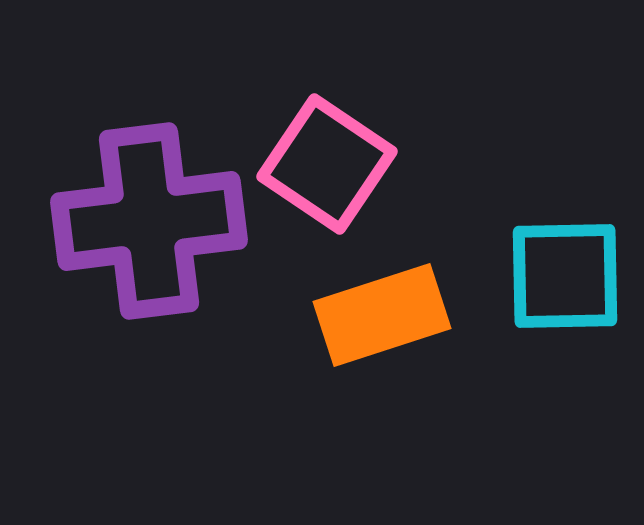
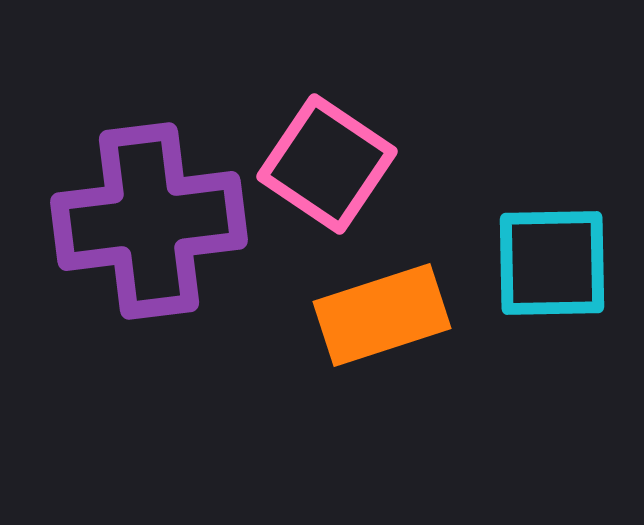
cyan square: moved 13 px left, 13 px up
